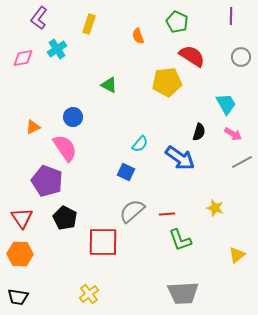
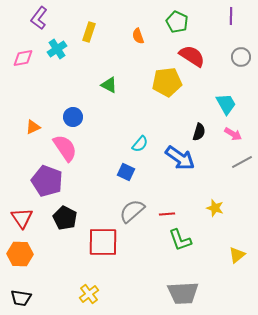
yellow rectangle: moved 8 px down
black trapezoid: moved 3 px right, 1 px down
